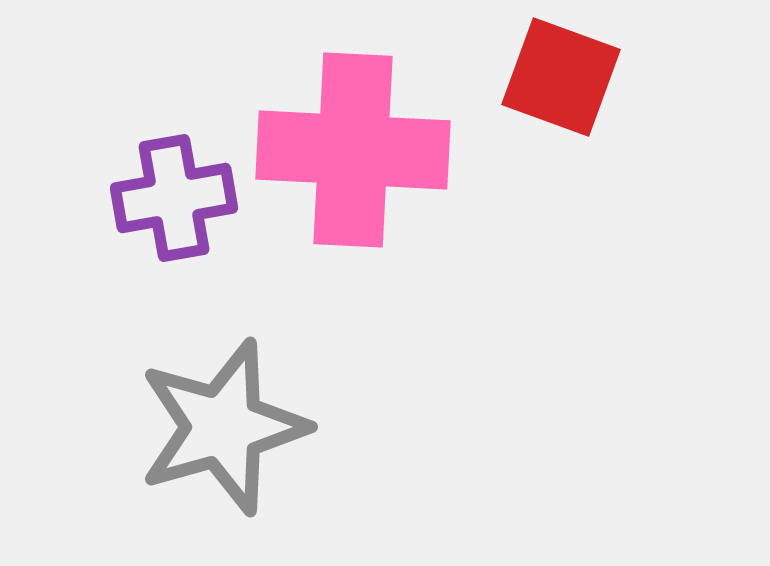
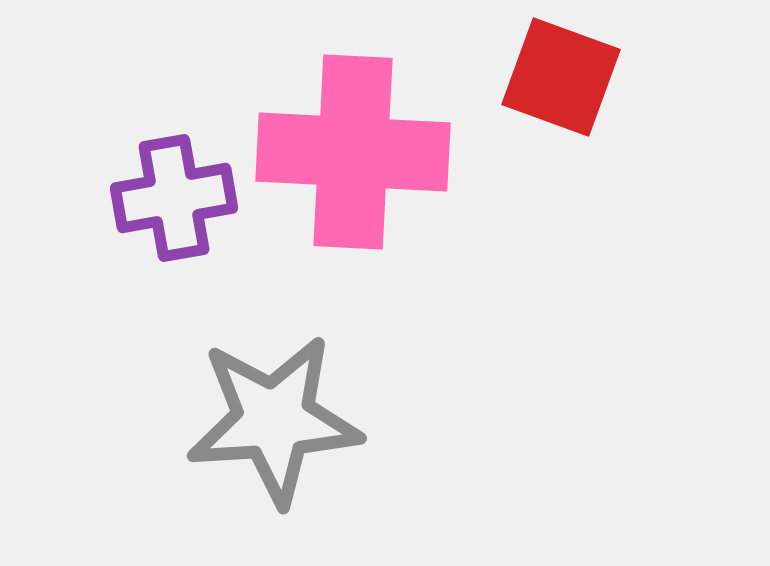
pink cross: moved 2 px down
gray star: moved 51 px right, 7 px up; rotated 12 degrees clockwise
